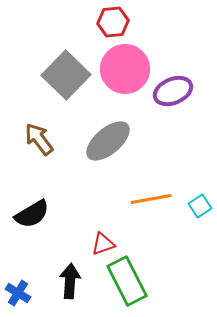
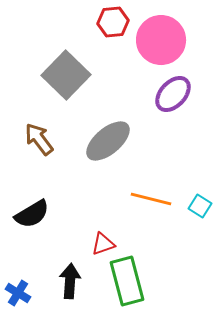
pink circle: moved 36 px right, 29 px up
purple ellipse: moved 3 px down; rotated 24 degrees counterclockwise
orange line: rotated 24 degrees clockwise
cyan square: rotated 25 degrees counterclockwise
green rectangle: rotated 12 degrees clockwise
